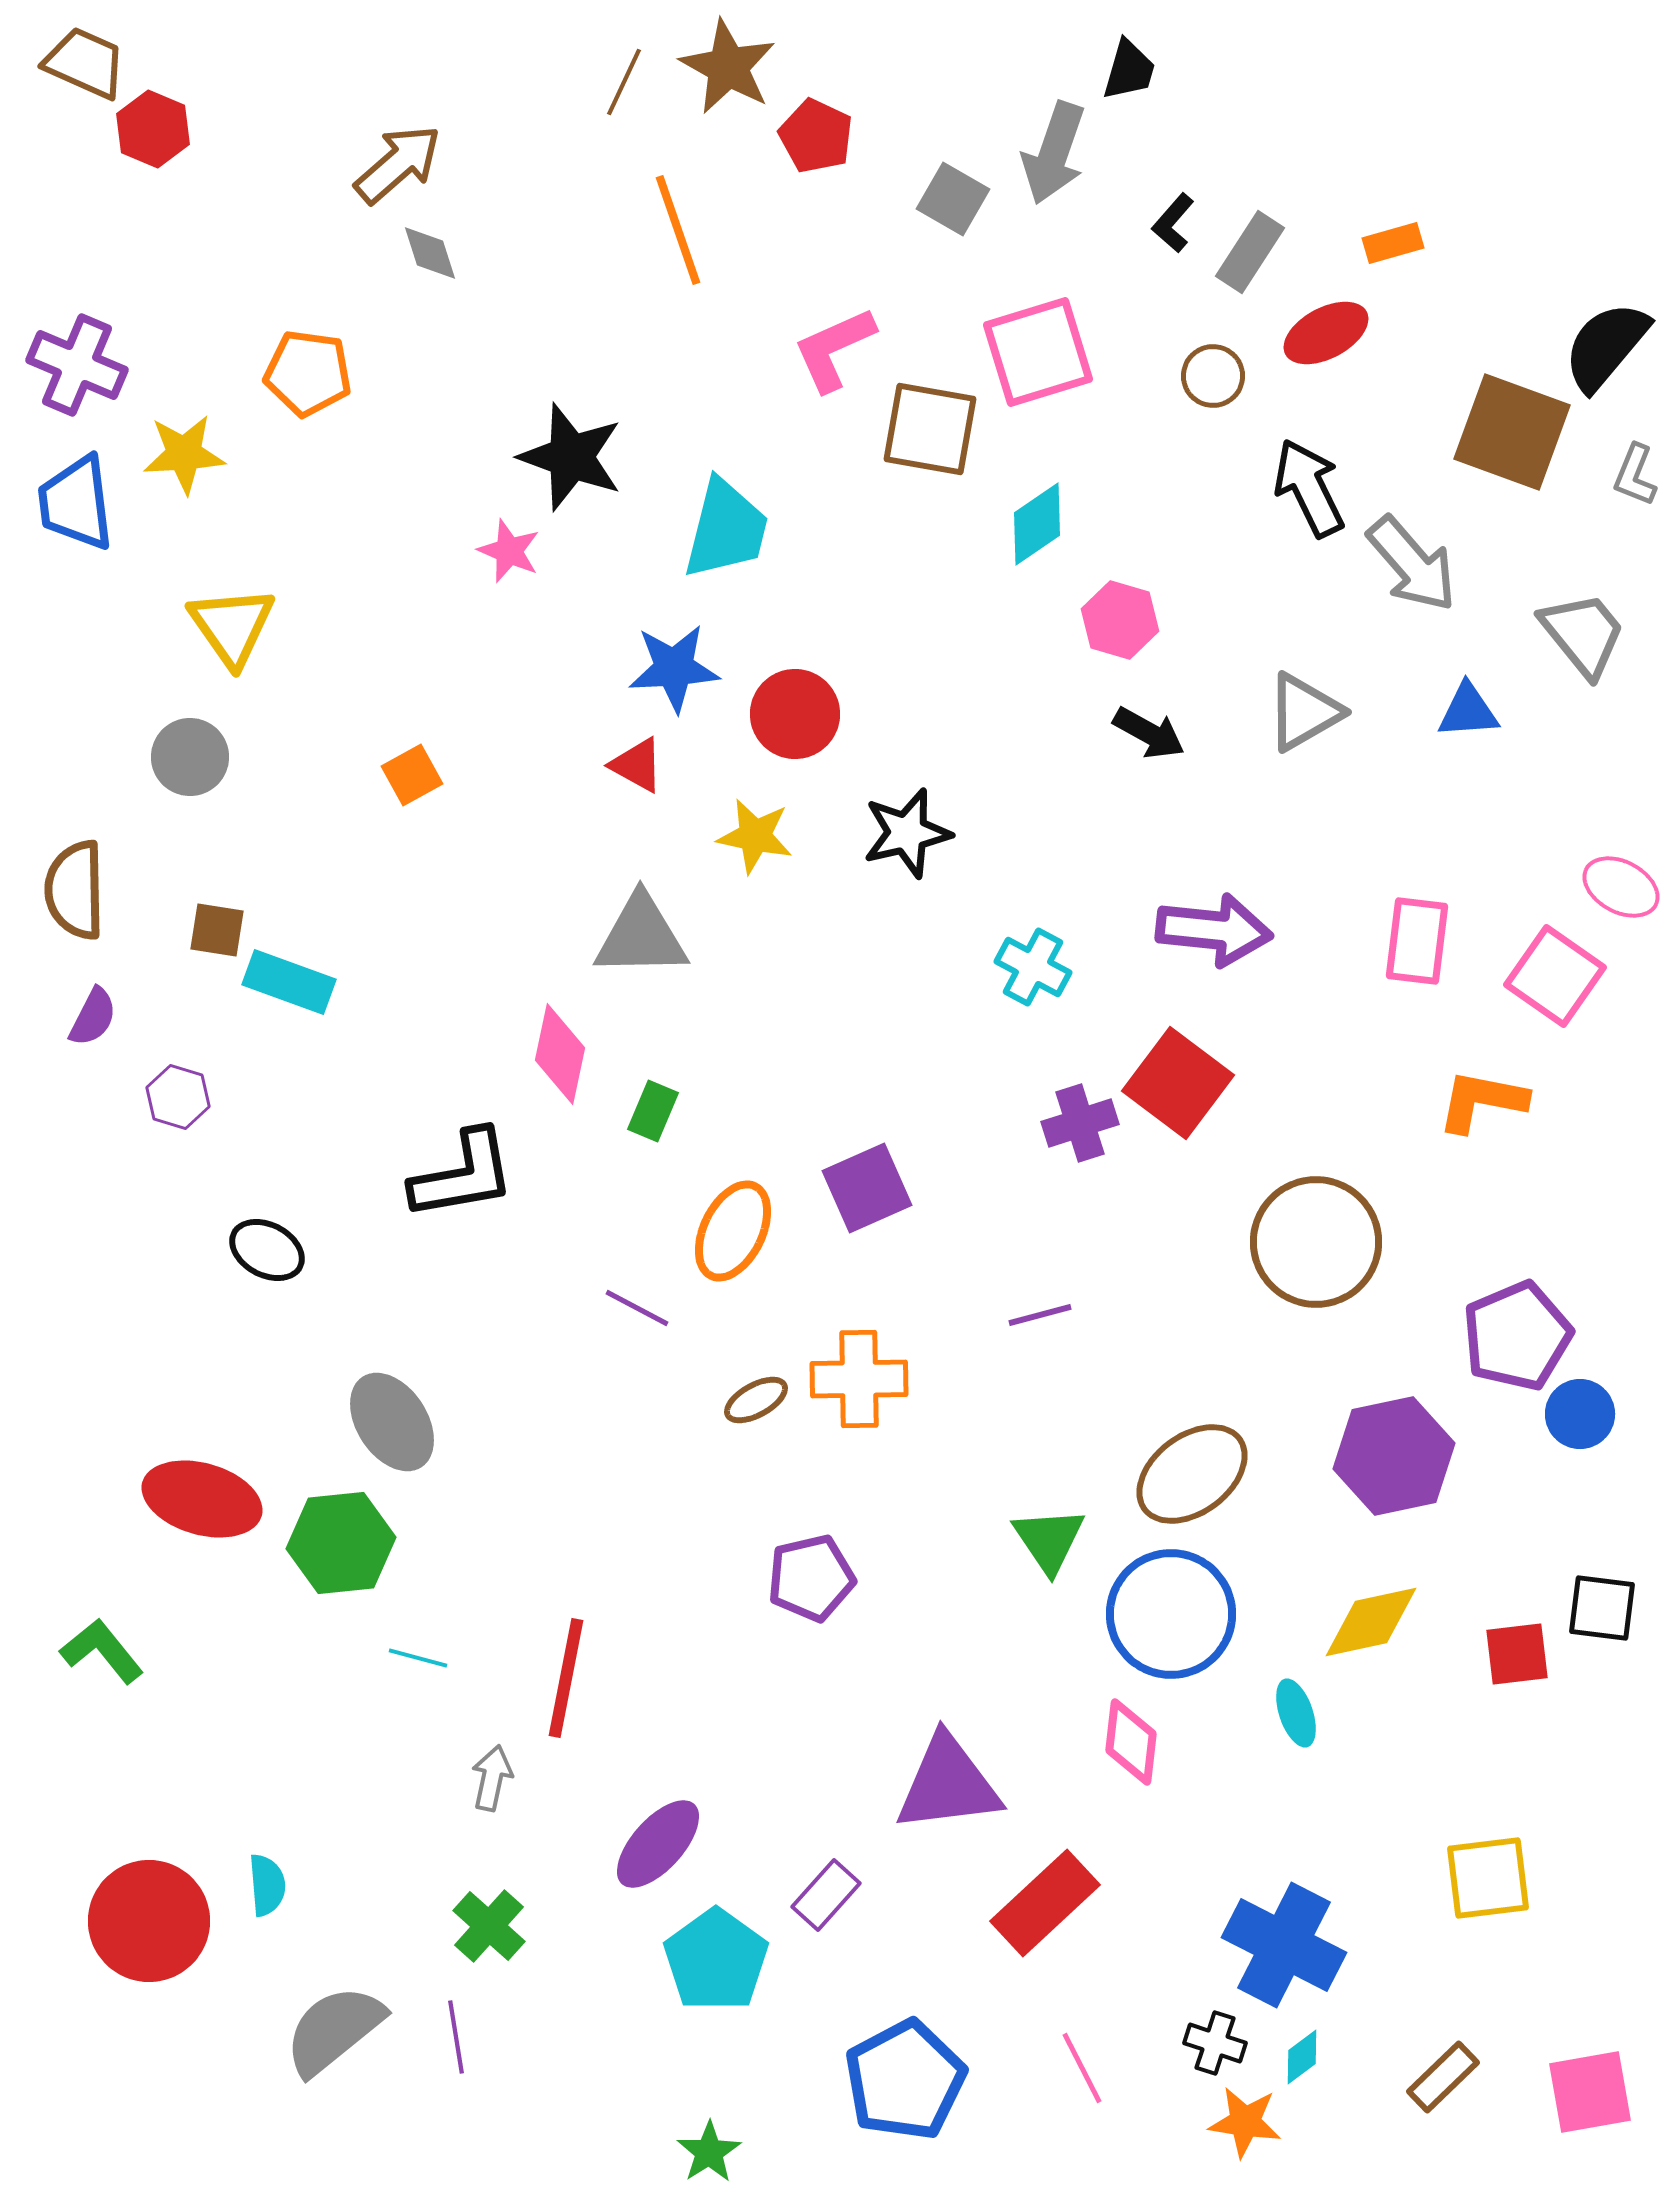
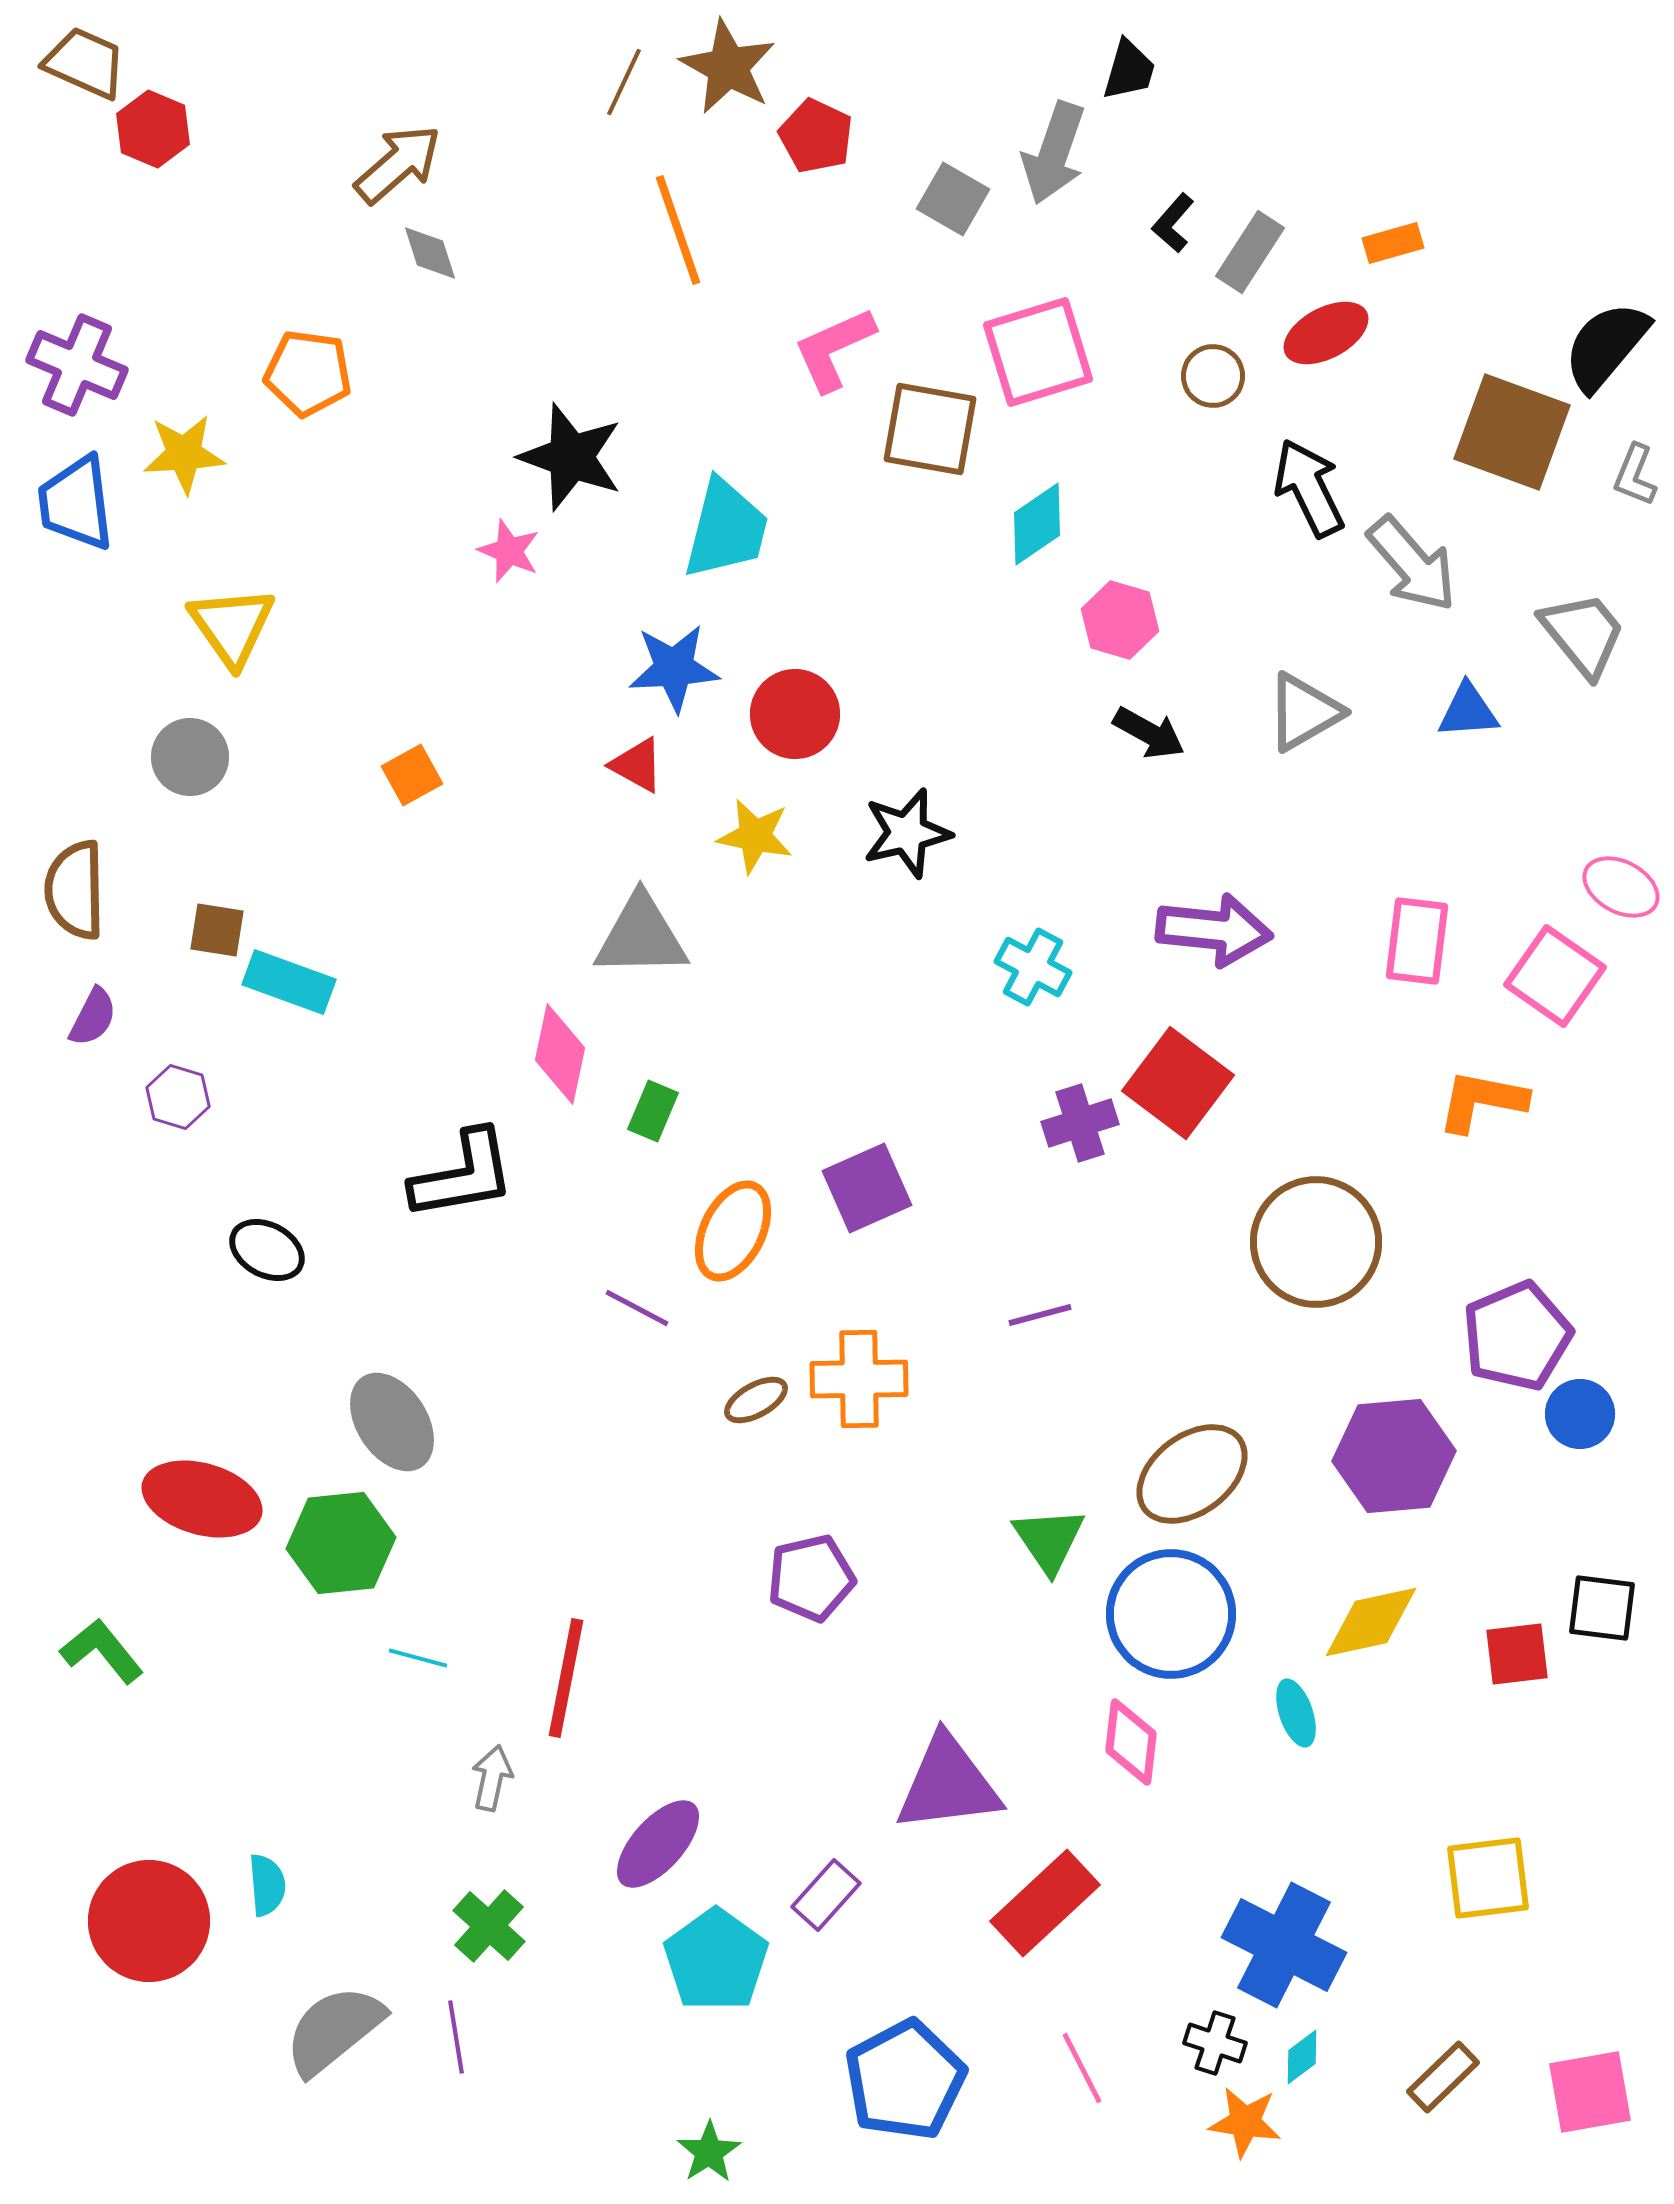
purple hexagon at (1394, 1456): rotated 7 degrees clockwise
